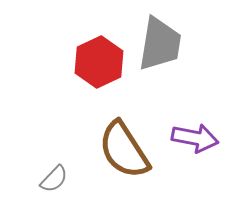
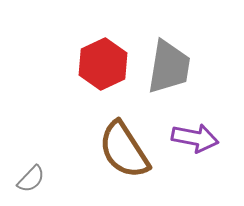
gray trapezoid: moved 9 px right, 23 px down
red hexagon: moved 4 px right, 2 px down
gray semicircle: moved 23 px left
